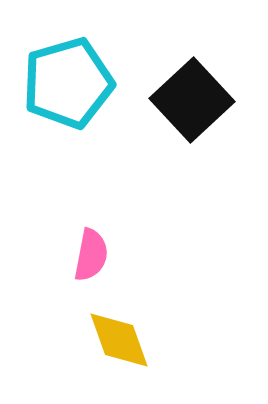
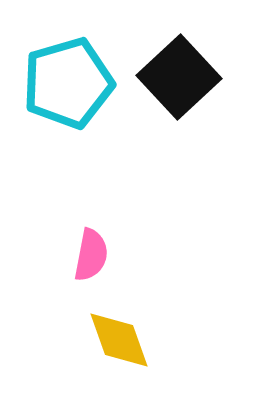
black square: moved 13 px left, 23 px up
